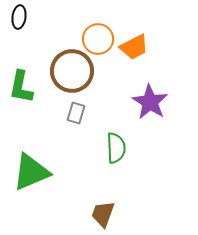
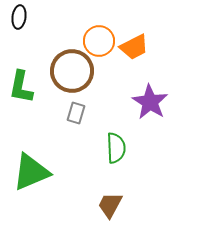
orange circle: moved 1 px right, 2 px down
brown trapezoid: moved 7 px right, 9 px up; rotated 8 degrees clockwise
